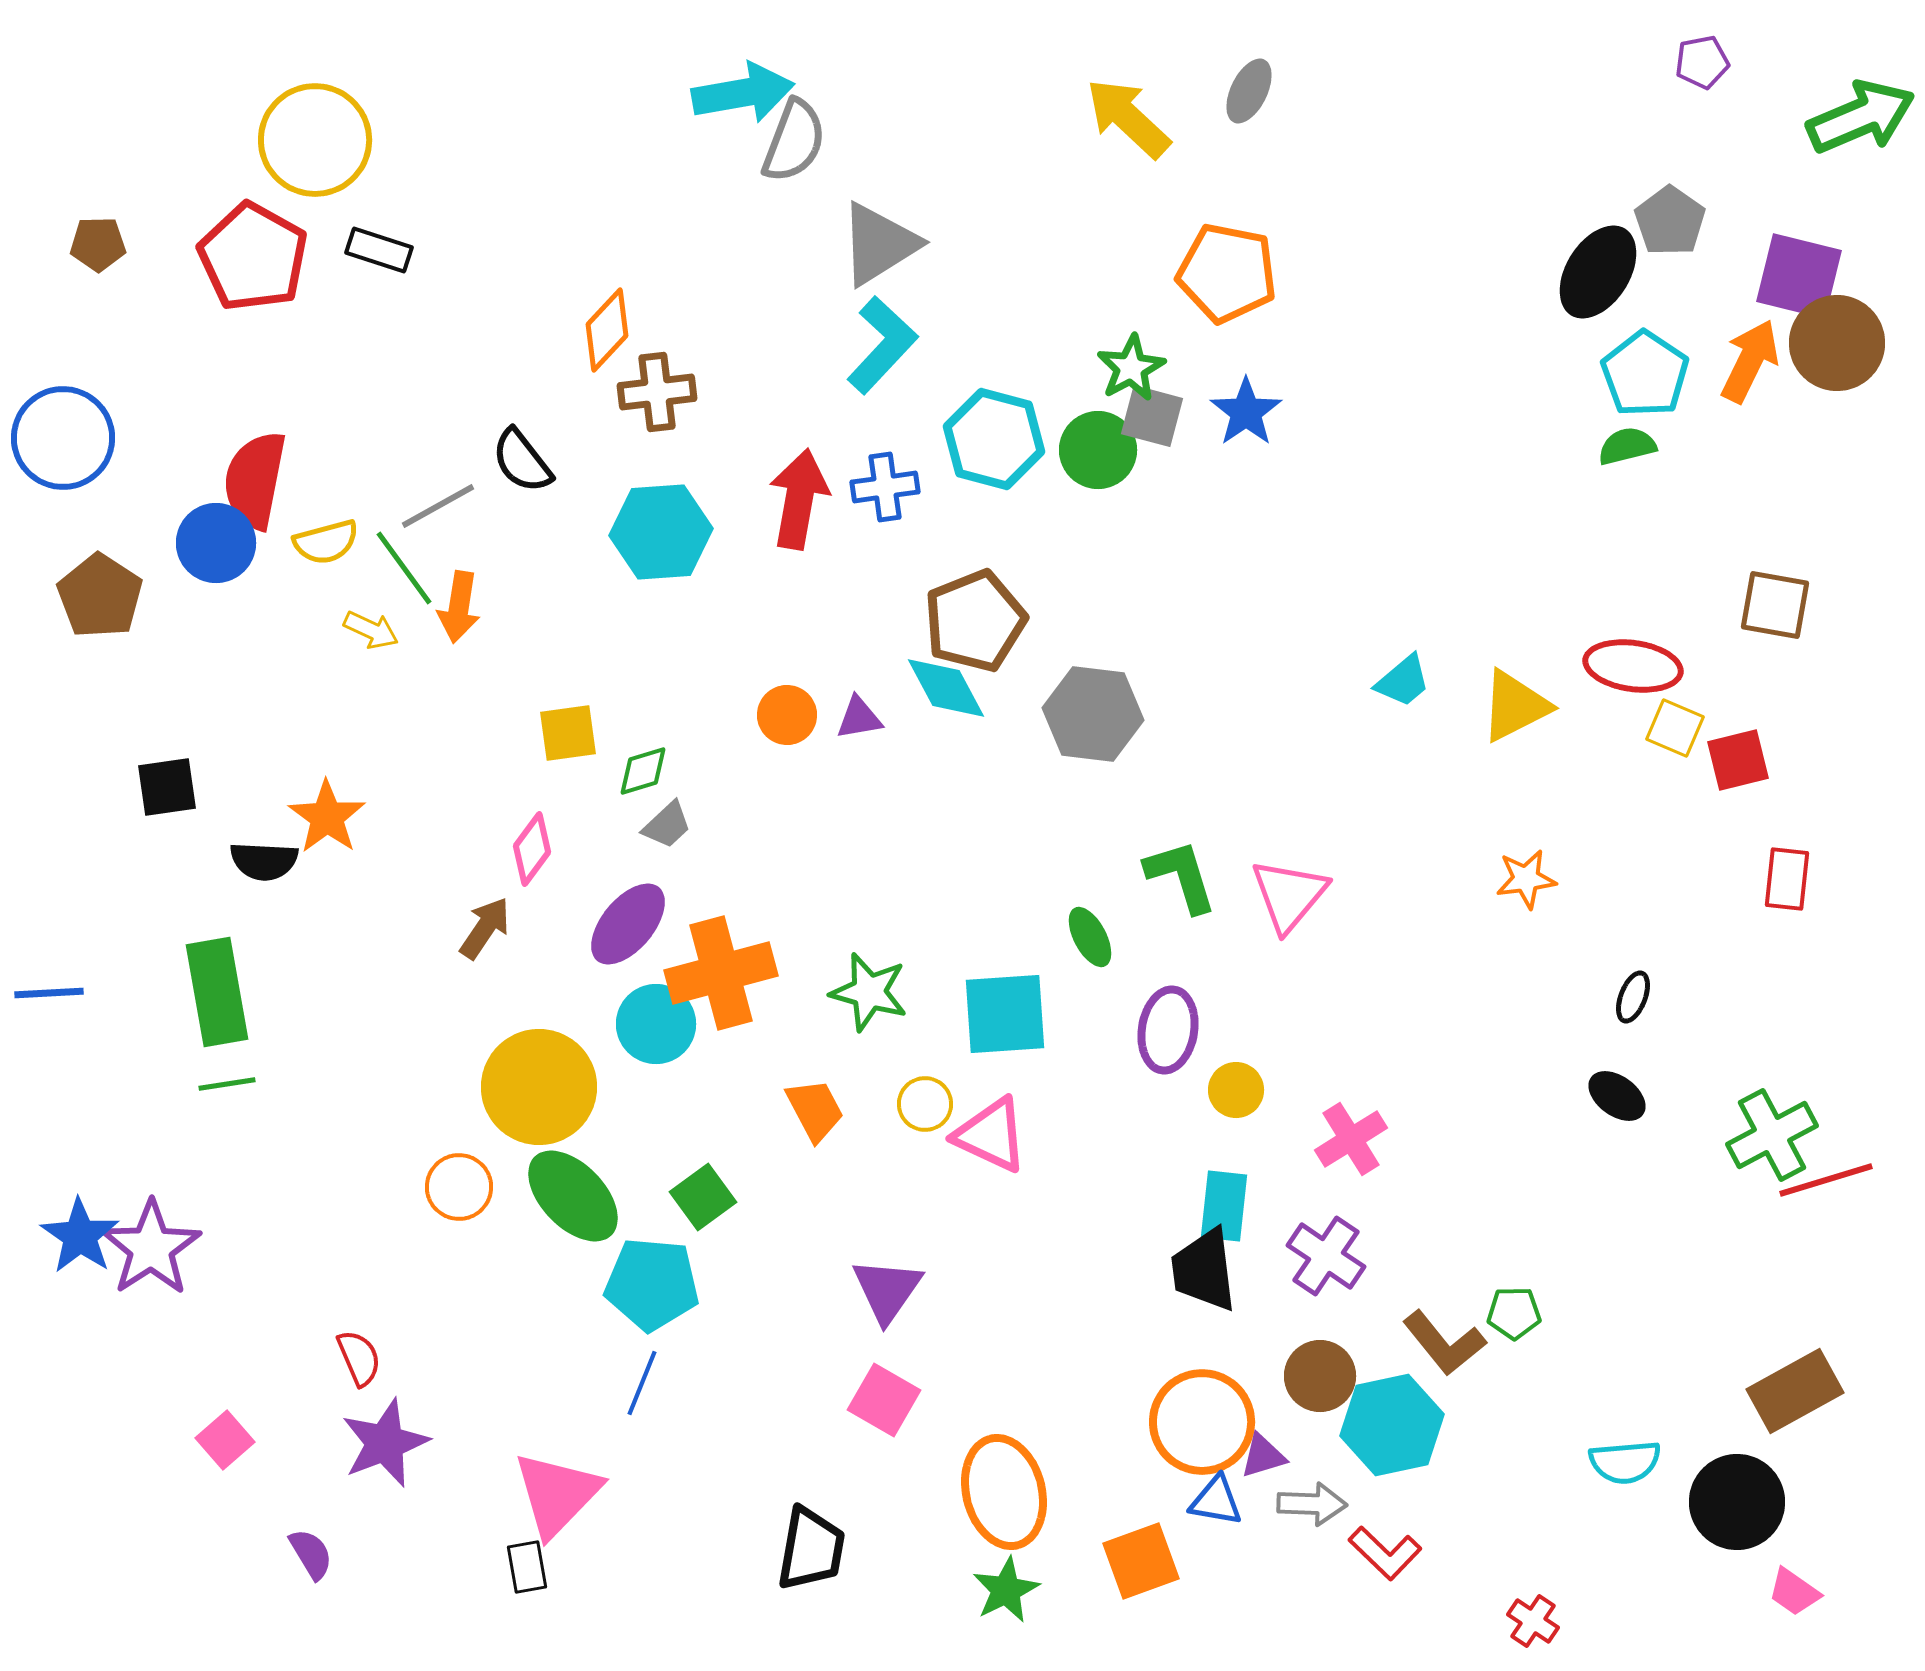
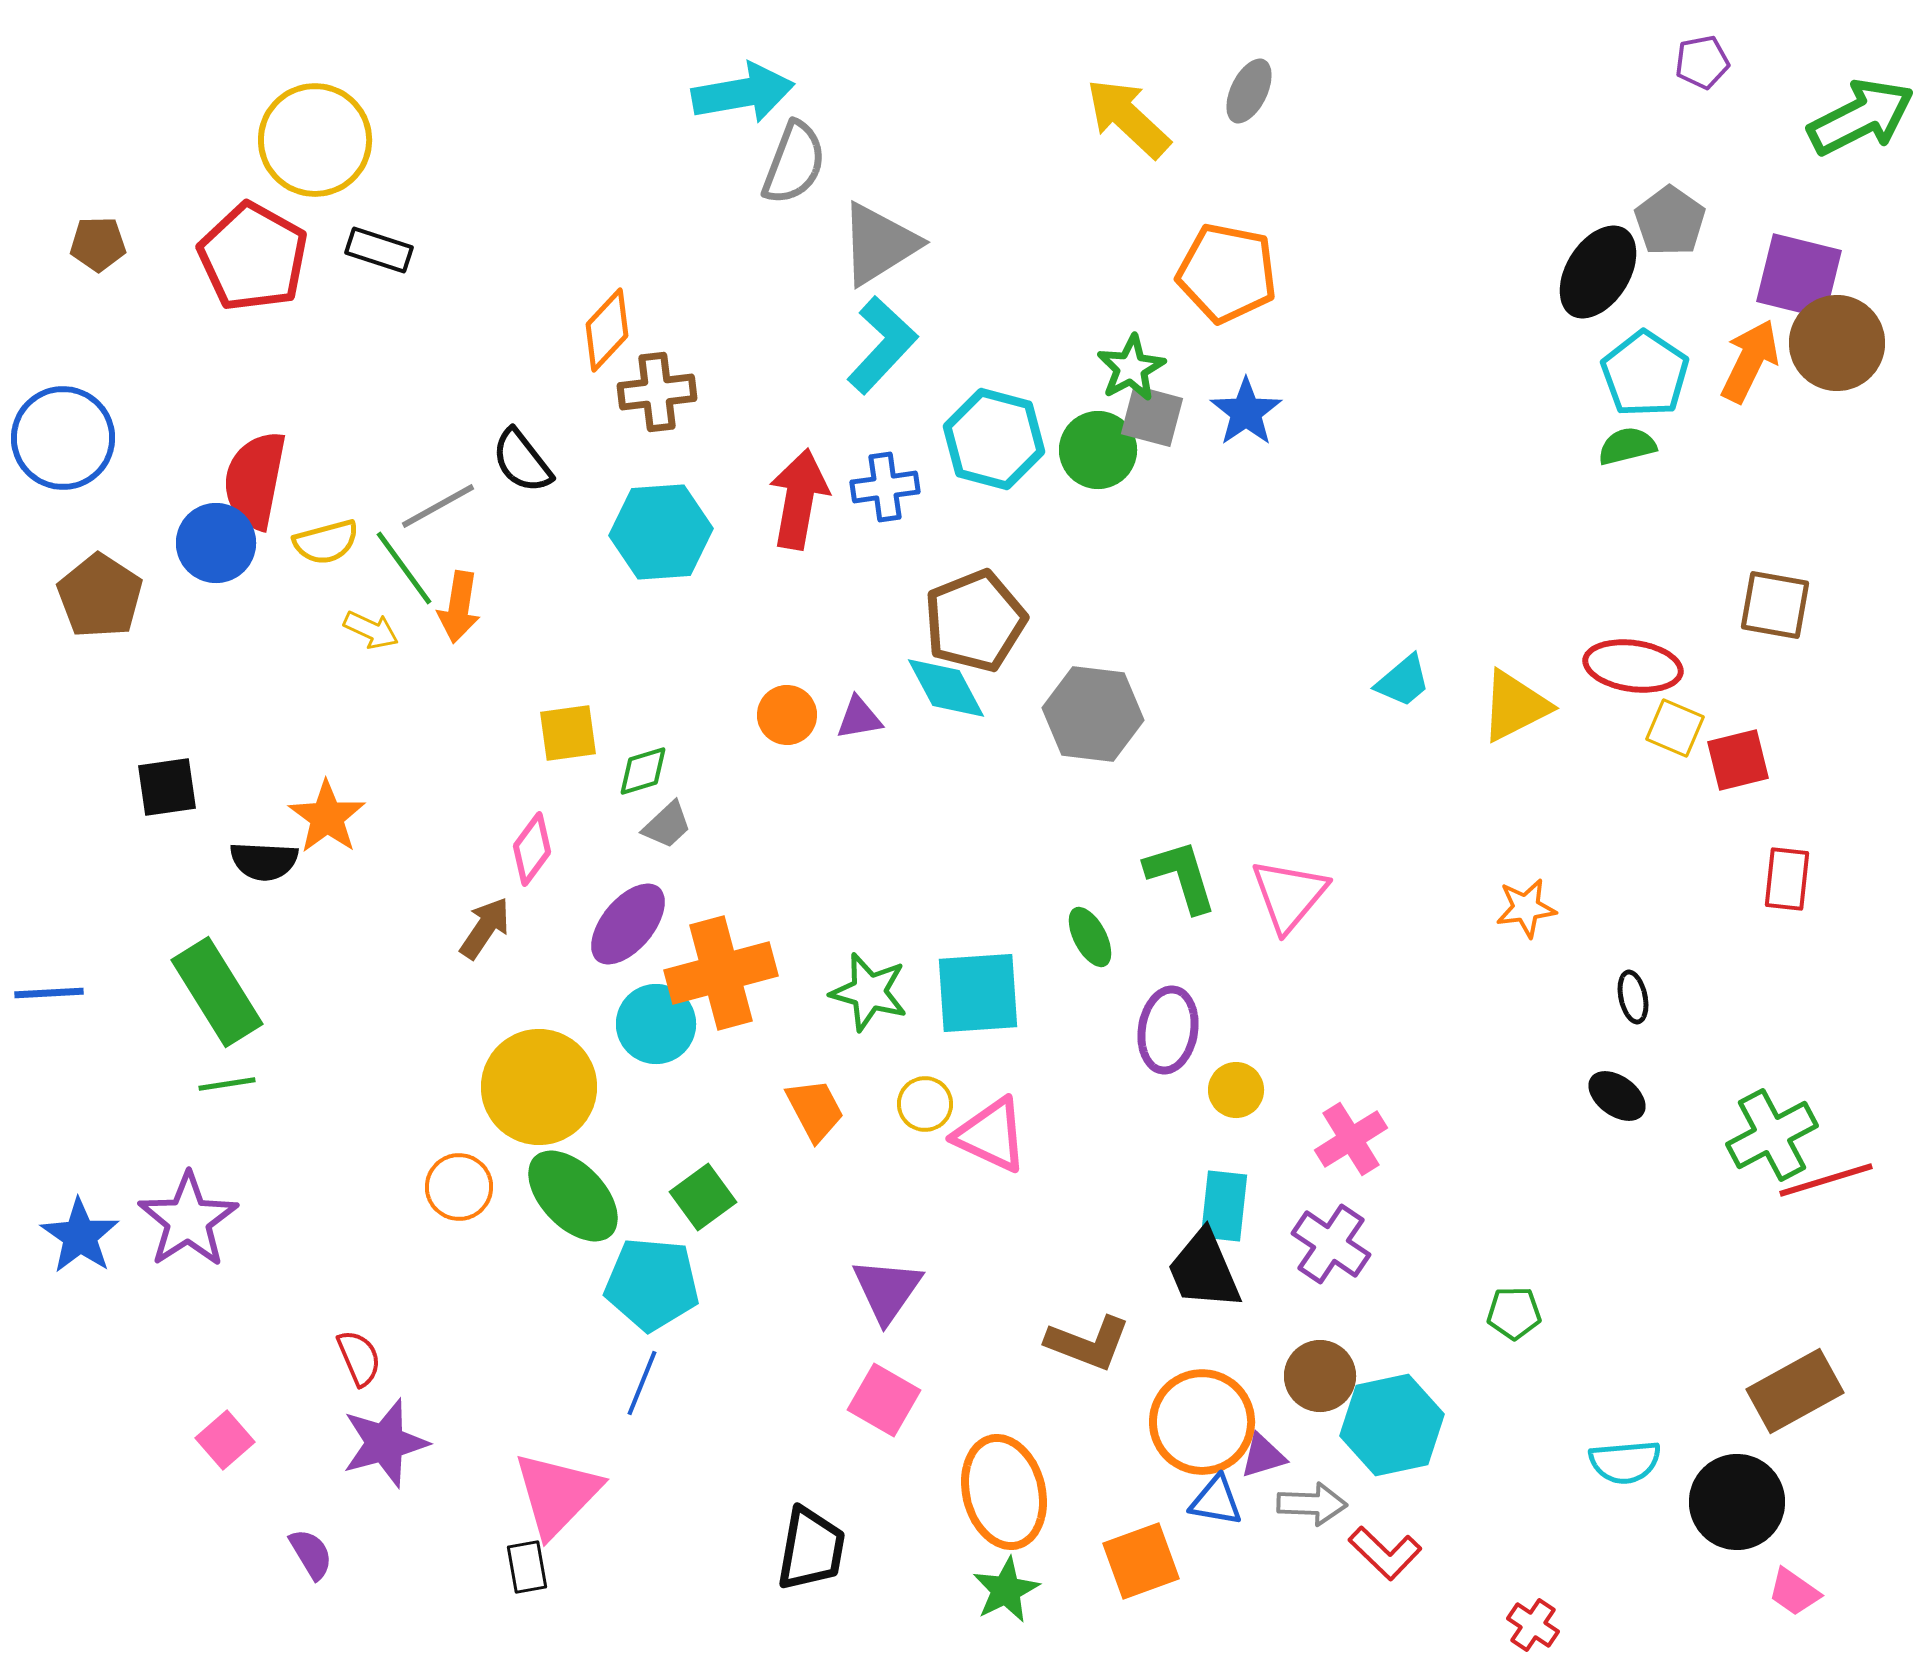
green arrow at (1861, 117): rotated 4 degrees counterclockwise
gray semicircle at (794, 141): moved 22 px down
orange star at (1526, 879): moved 29 px down
green rectangle at (217, 992): rotated 22 degrees counterclockwise
black ellipse at (1633, 997): rotated 33 degrees counterclockwise
cyan square at (1005, 1014): moved 27 px left, 21 px up
purple star at (151, 1248): moved 37 px right, 28 px up
purple cross at (1326, 1256): moved 5 px right, 12 px up
black trapezoid at (1204, 1270): rotated 16 degrees counterclockwise
brown L-shape at (1444, 1343): moved 356 px left; rotated 30 degrees counterclockwise
purple star at (385, 1443): rotated 6 degrees clockwise
red cross at (1533, 1621): moved 4 px down
